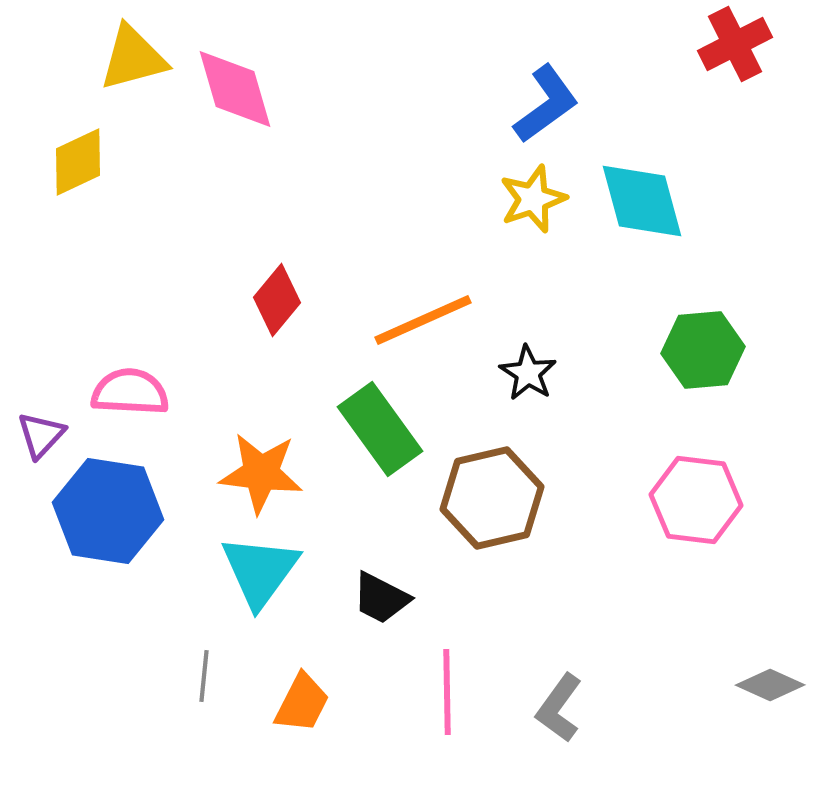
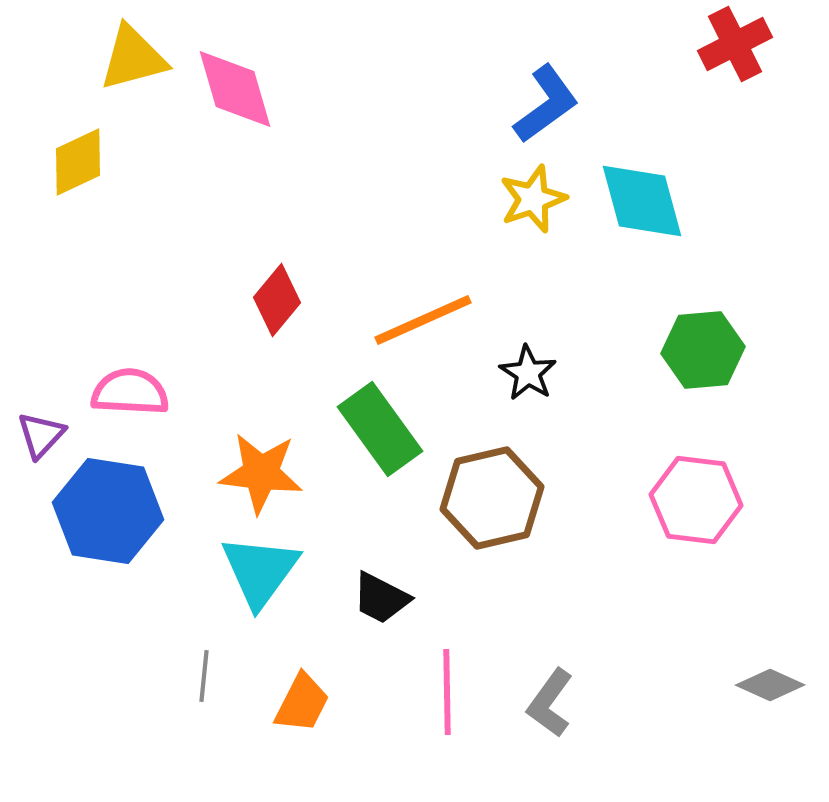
gray L-shape: moved 9 px left, 5 px up
